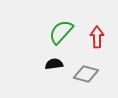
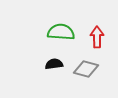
green semicircle: rotated 52 degrees clockwise
gray diamond: moved 5 px up
